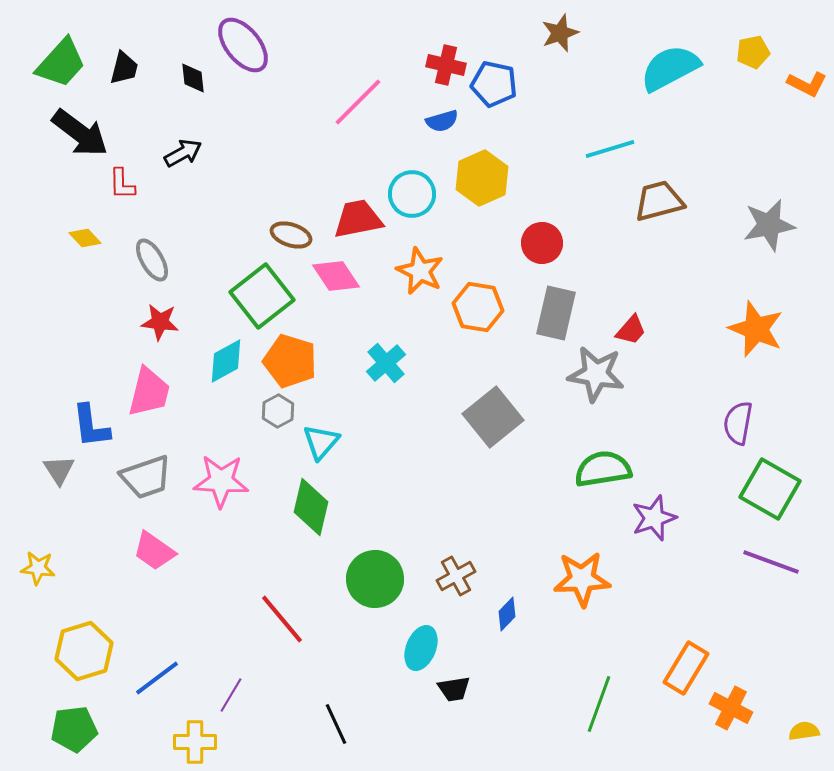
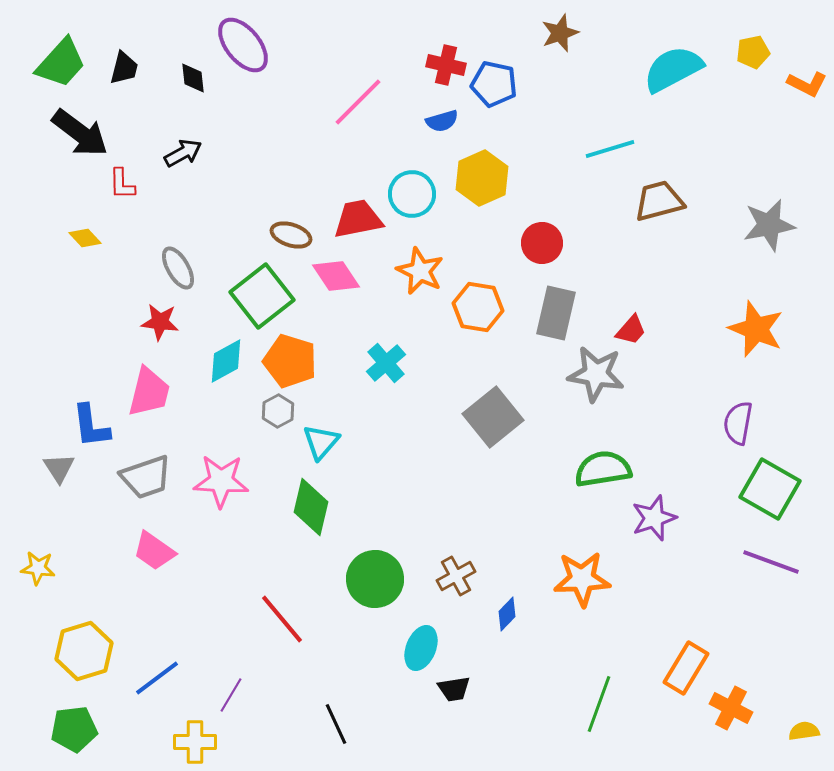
cyan semicircle at (670, 68): moved 3 px right, 1 px down
gray ellipse at (152, 260): moved 26 px right, 8 px down
gray triangle at (59, 470): moved 2 px up
